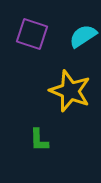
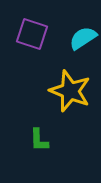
cyan semicircle: moved 2 px down
